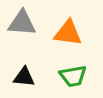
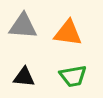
gray triangle: moved 1 px right, 3 px down
